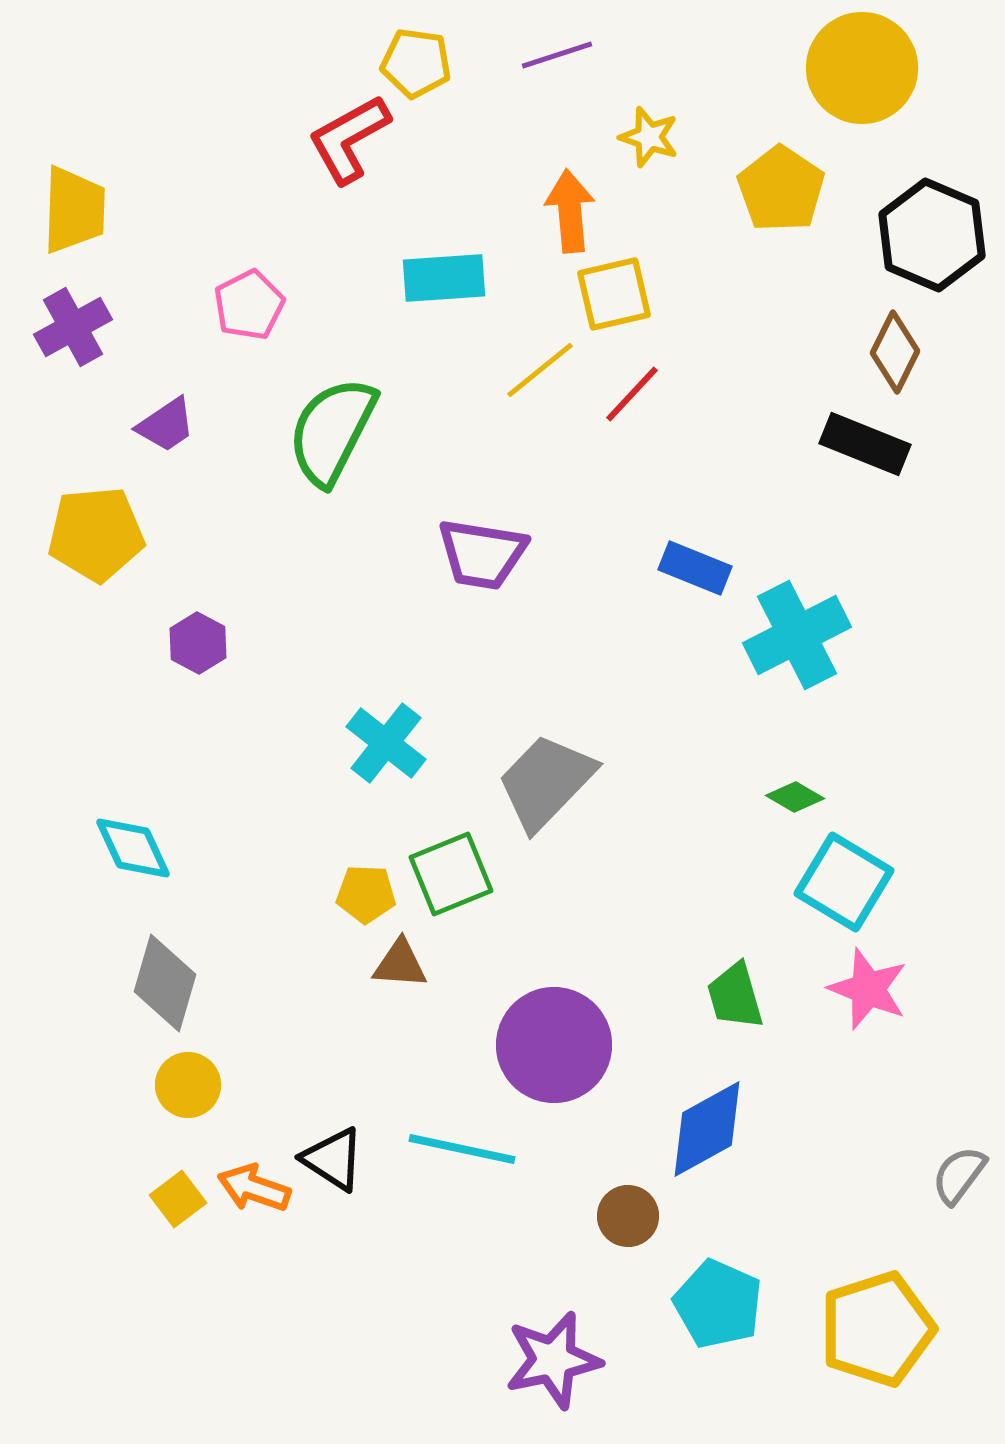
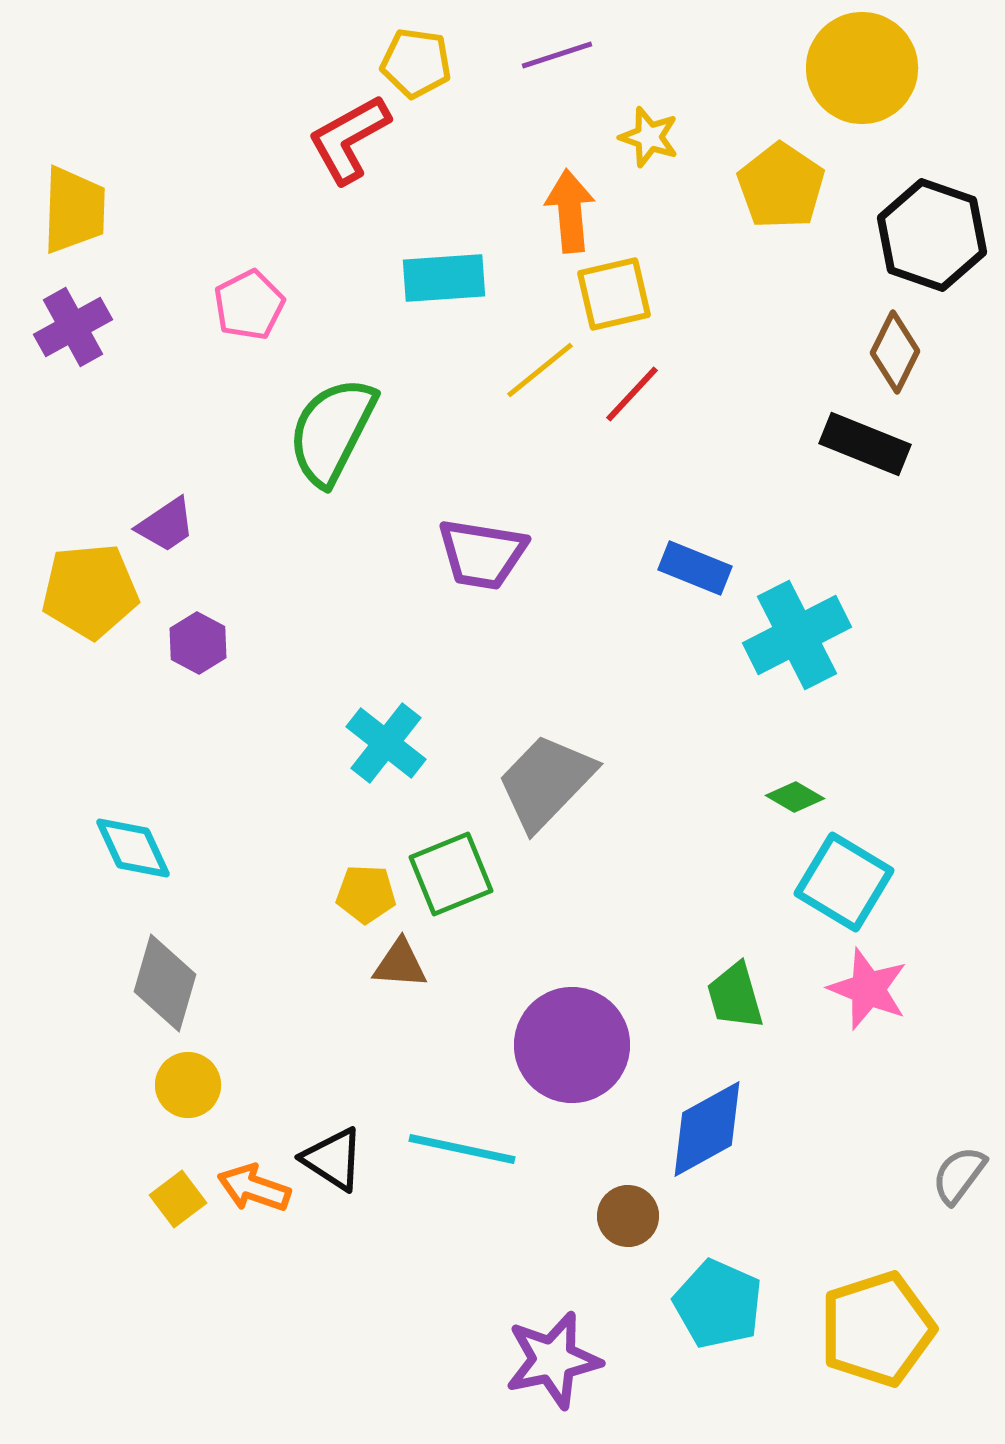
yellow pentagon at (781, 189): moved 3 px up
black hexagon at (932, 235): rotated 4 degrees counterclockwise
purple trapezoid at (166, 425): moved 100 px down
yellow pentagon at (96, 534): moved 6 px left, 57 px down
purple circle at (554, 1045): moved 18 px right
